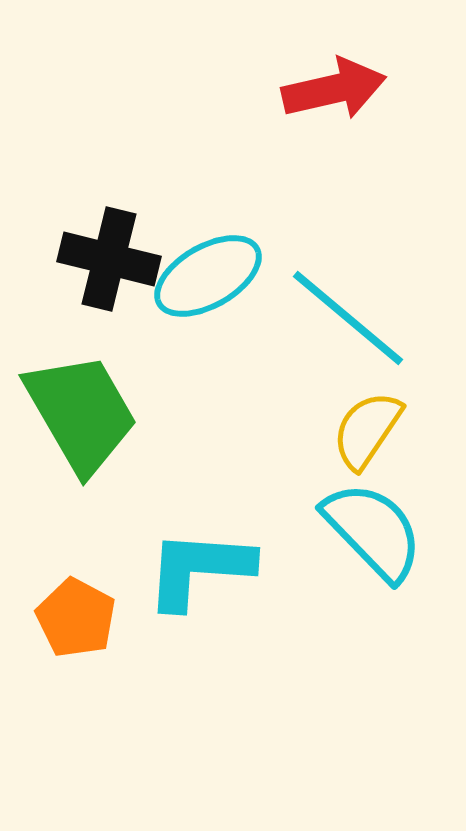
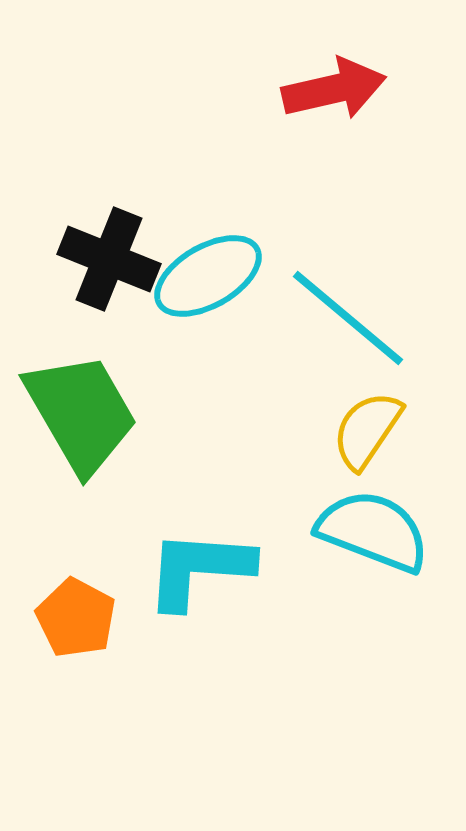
black cross: rotated 8 degrees clockwise
cyan semicircle: rotated 25 degrees counterclockwise
